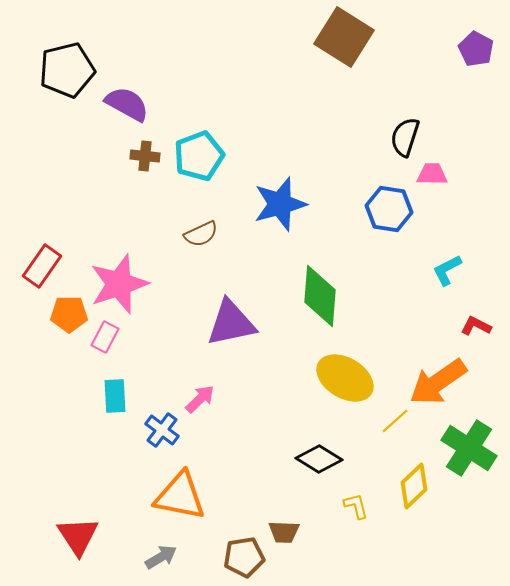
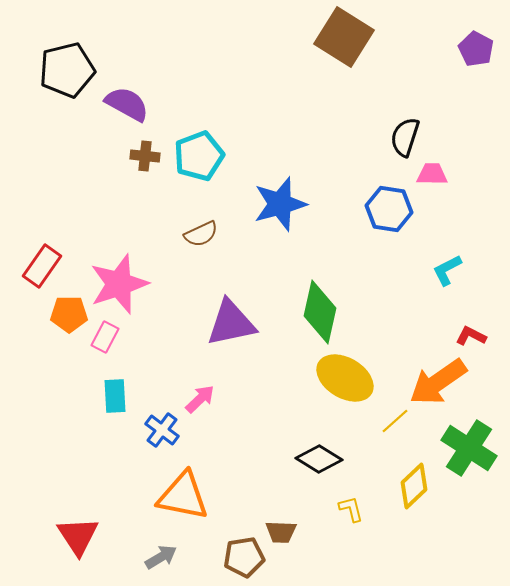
green diamond: moved 16 px down; rotated 8 degrees clockwise
red L-shape: moved 5 px left, 10 px down
orange triangle: moved 3 px right
yellow L-shape: moved 5 px left, 3 px down
brown trapezoid: moved 3 px left
